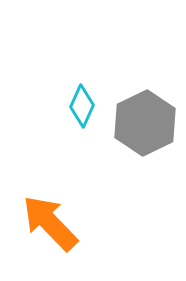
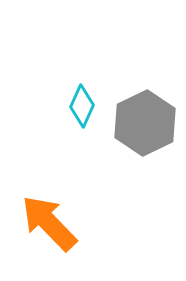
orange arrow: moved 1 px left
